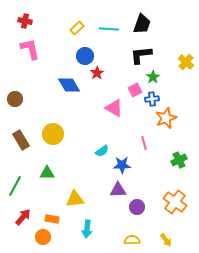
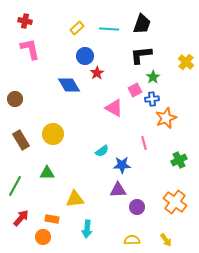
red arrow: moved 2 px left, 1 px down
